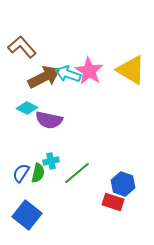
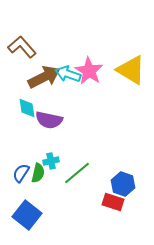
cyan diamond: rotated 55 degrees clockwise
